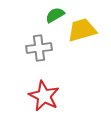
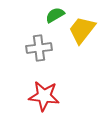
yellow trapezoid: rotated 36 degrees counterclockwise
red star: rotated 20 degrees counterclockwise
